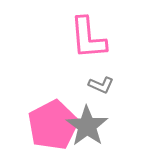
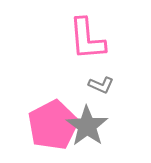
pink L-shape: moved 1 px left, 1 px down
